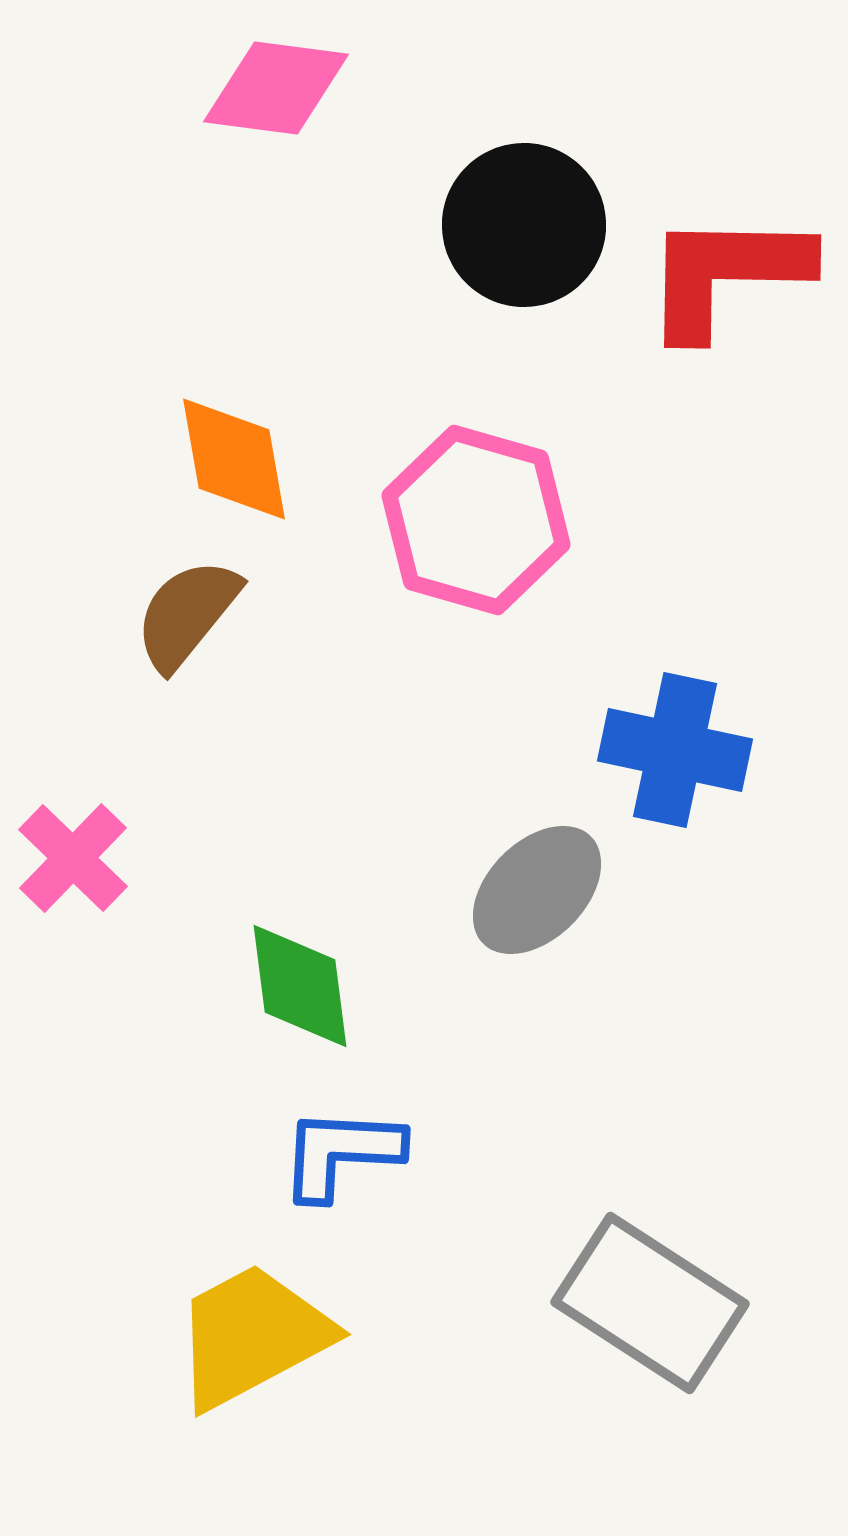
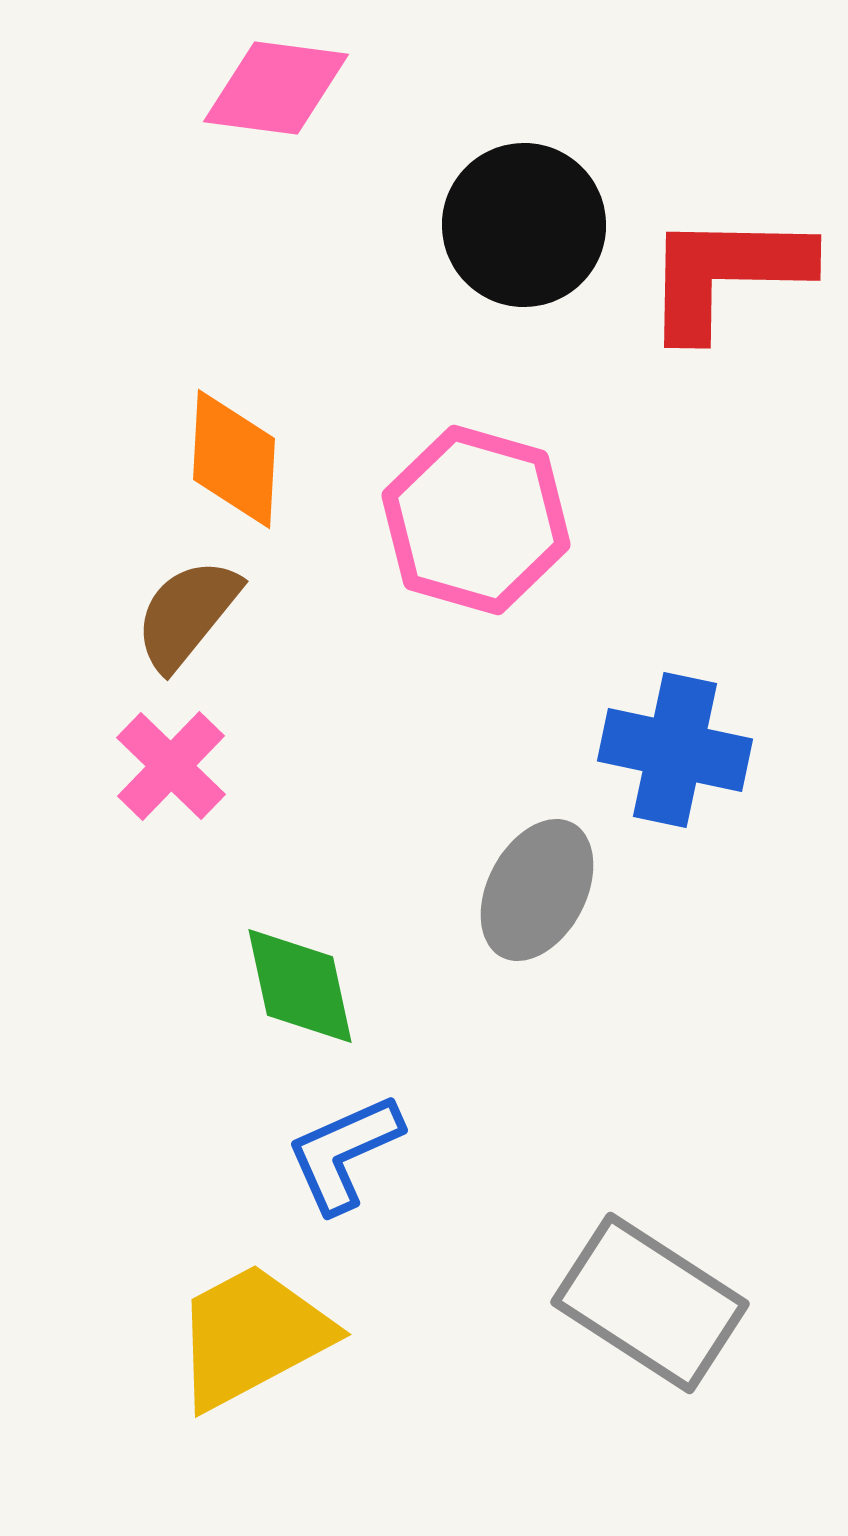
orange diamond: rotated 13 degrees clockwise
pink cross: moved 98 px right, 92 px up
gray ellipse: rotated 17 degrees counterclockwise
green diamond: rotated 5 degrees counterclockwise
blue L-shape: moved 3 px right; rotated 27 degrees counterclockwise
